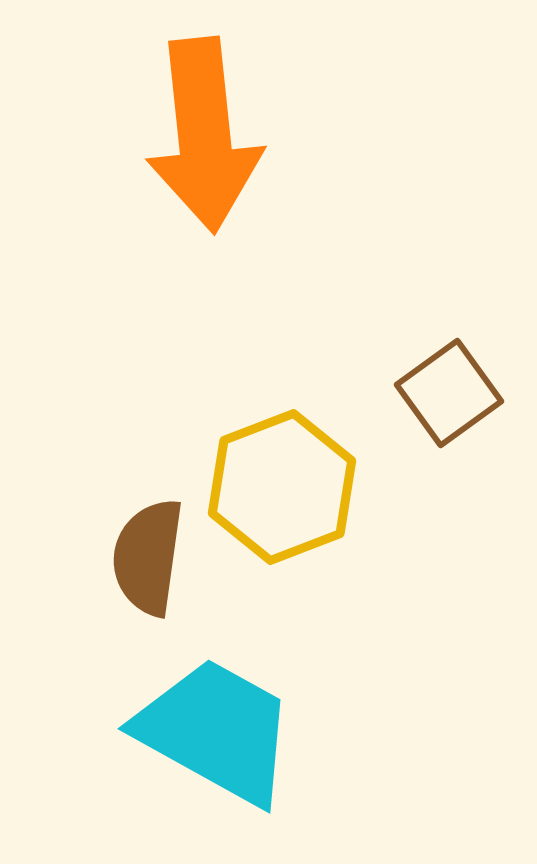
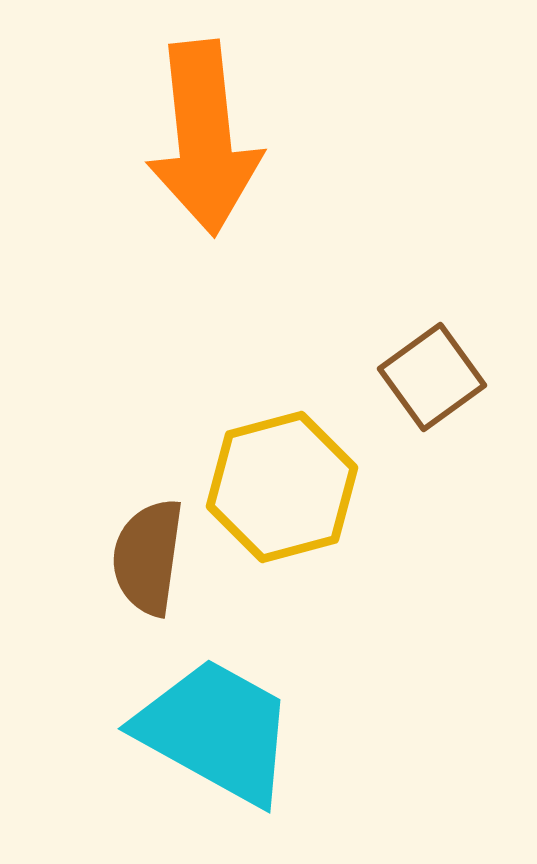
orange arrow: moved 3 px down
brown square: moved 17 px left, 16 px up
yellow hexagon: rotated 6 degrees clockwise
